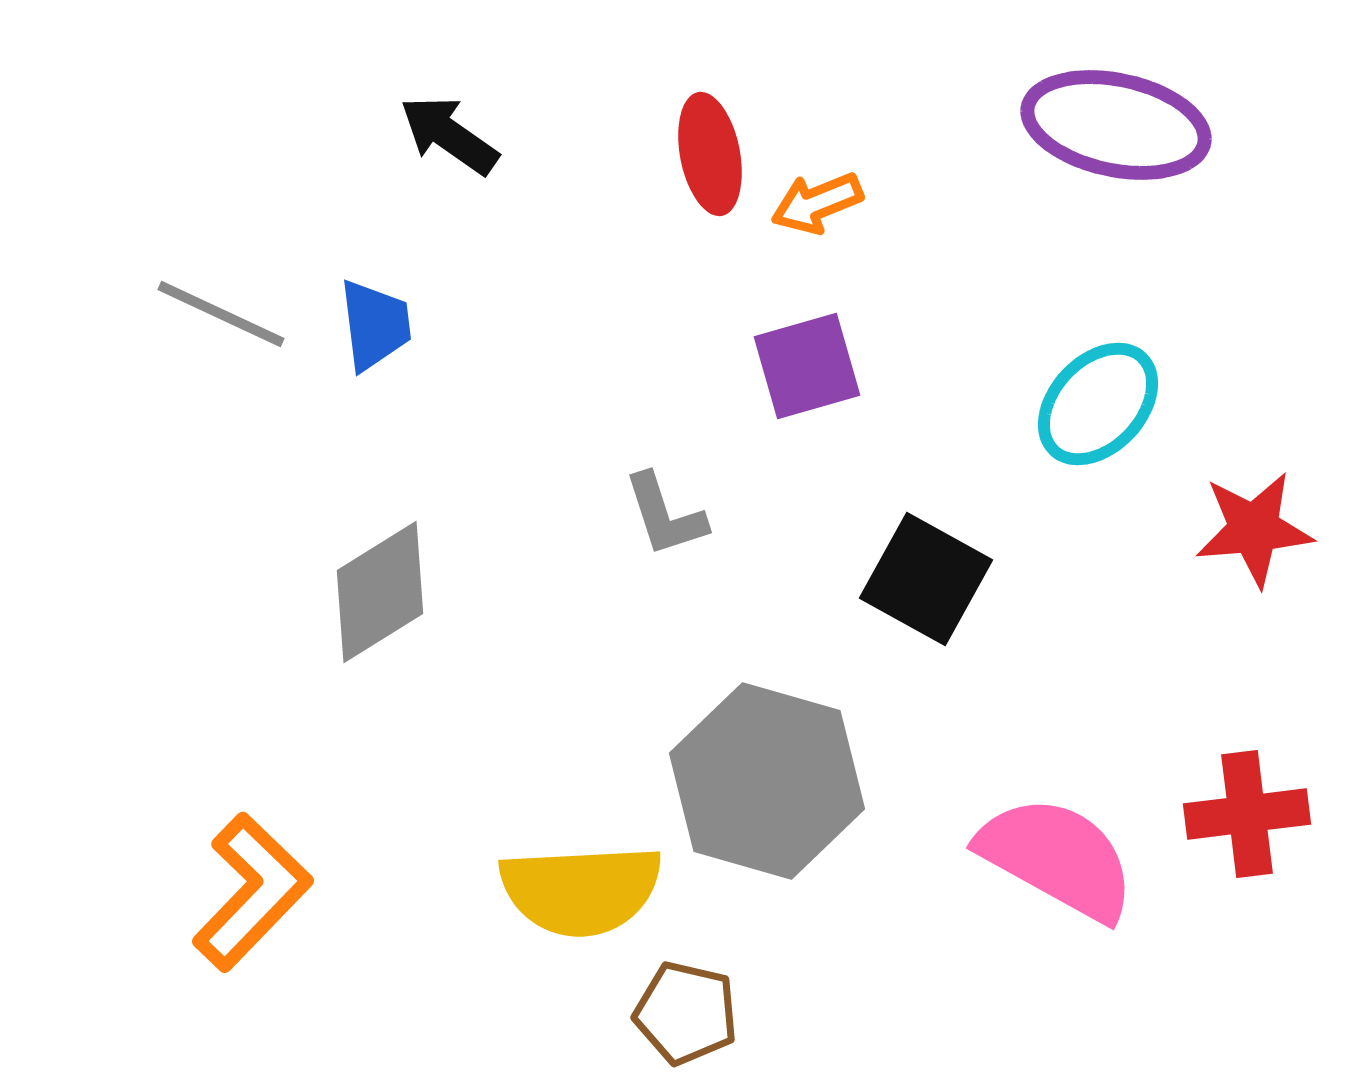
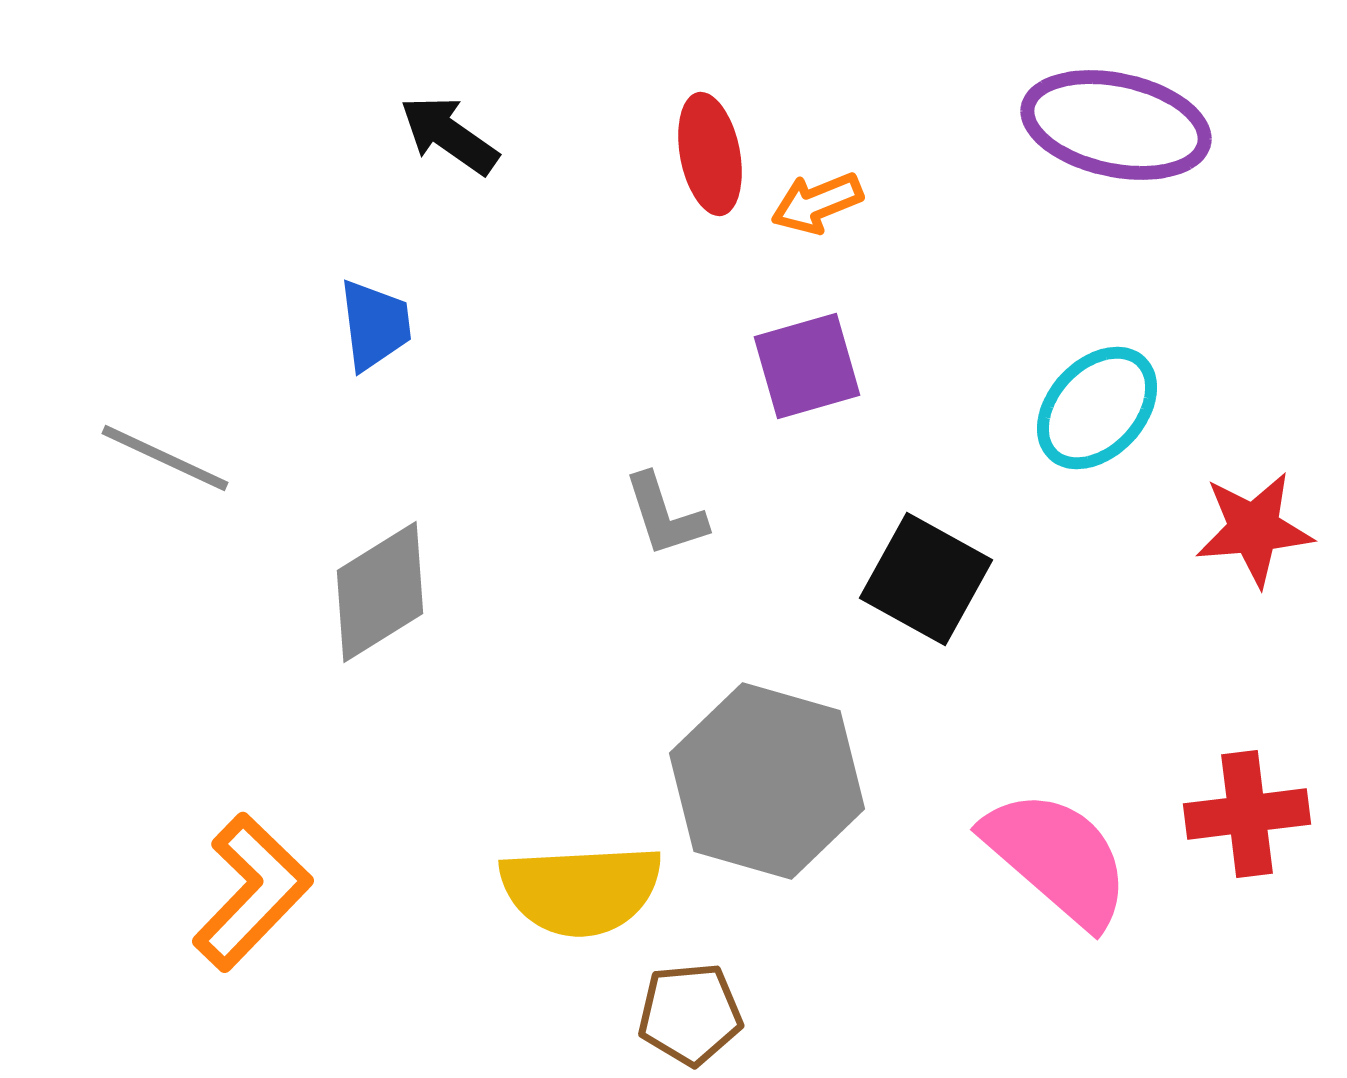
gray line: moved 56 px left, 144 px down
cyan ellipse: moved 1 px left, 4 px down
pink semicircle: rotated 12 degrees clockwise
brown pentagon: moved 4 px right, 1 px down; rotated 18 degrees counterclockwise
